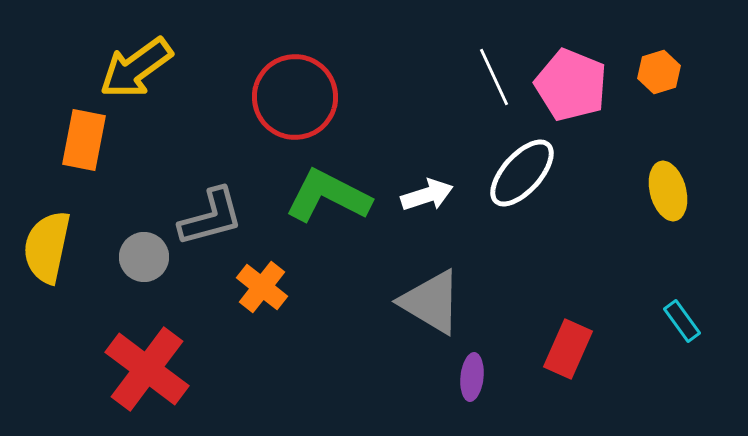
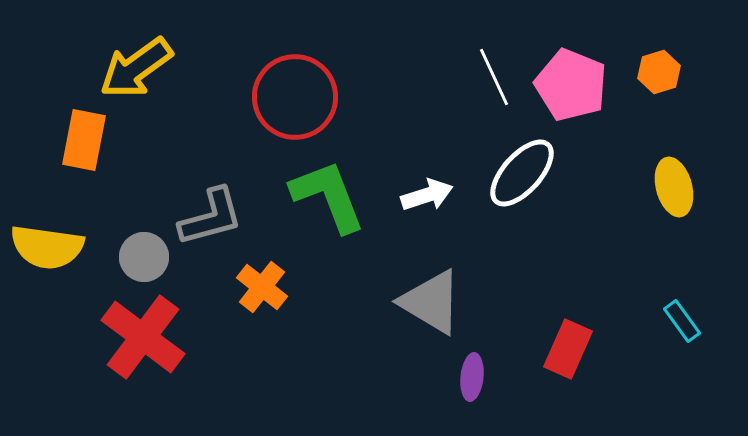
yellow ellipse: moved 6 px right, 4 px up
green L-shape: rotated 42 degrees clockwise
yellow semicircle: rotated 94 degrees counterclockwise
red cross: moved 4 px left, 32 px up
